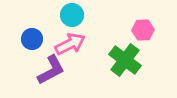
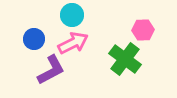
blue circle: moved 2 px right
pink arrow: moved 3 px right, 1 px up
green cross: moved 1 px up
